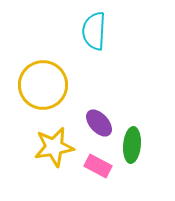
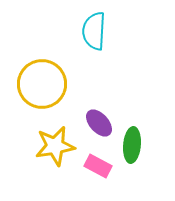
yellow circle: moved 1 px left, 1 px up
yellow star: moved 1 px right, 1 px up
